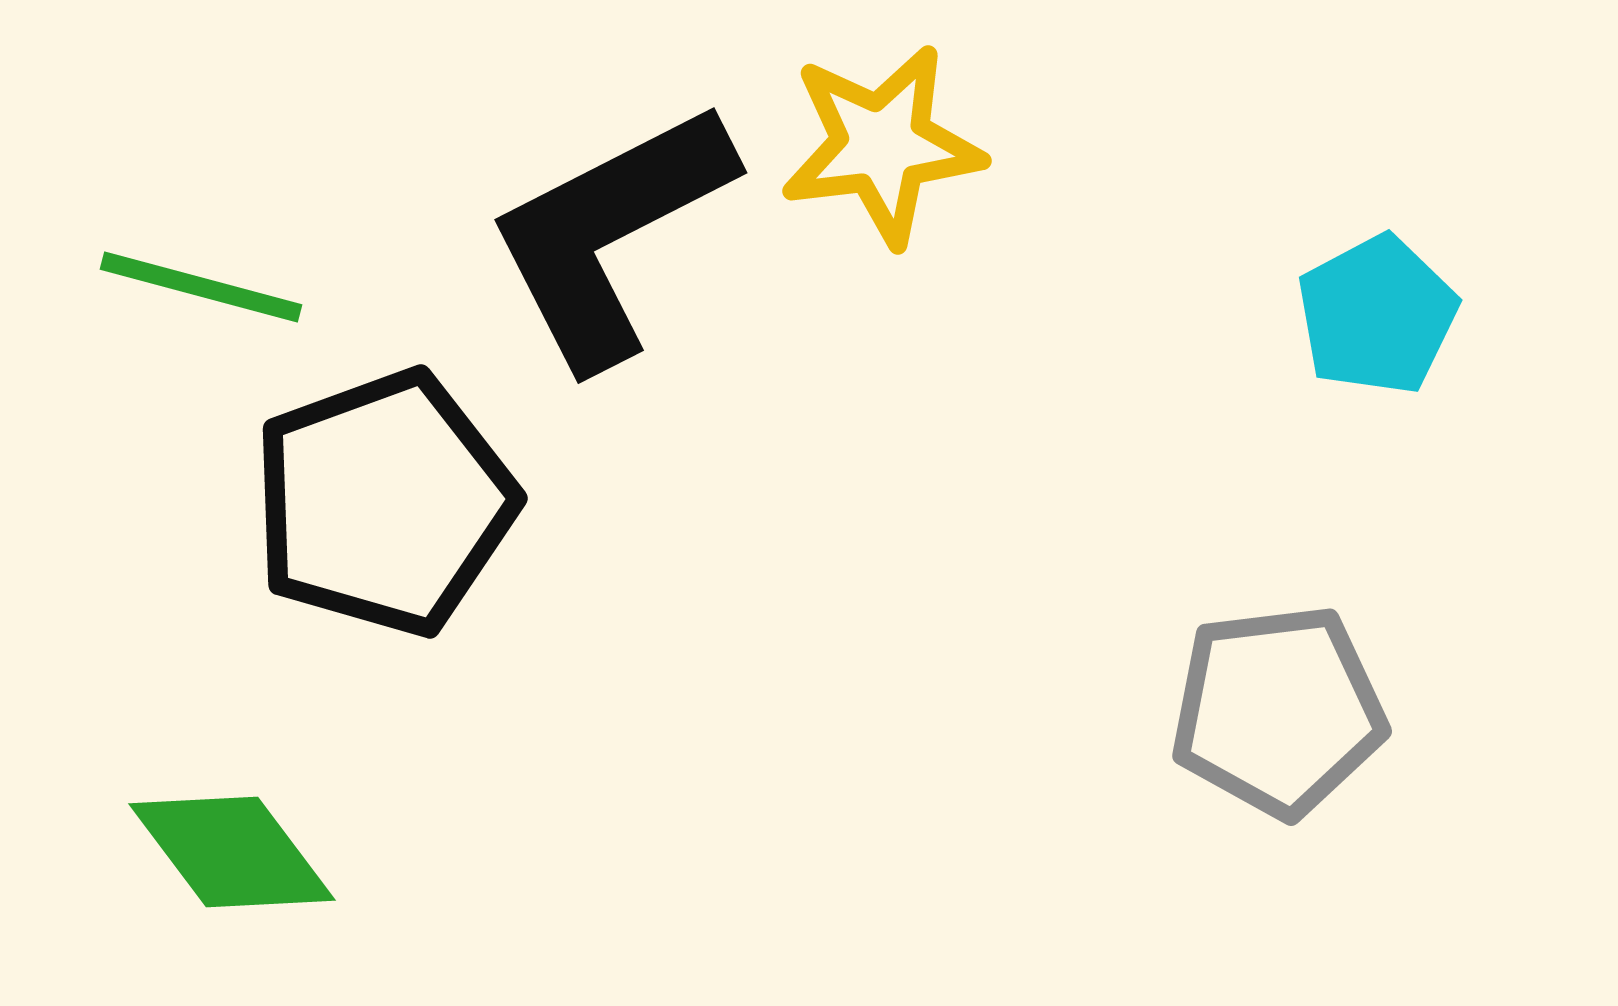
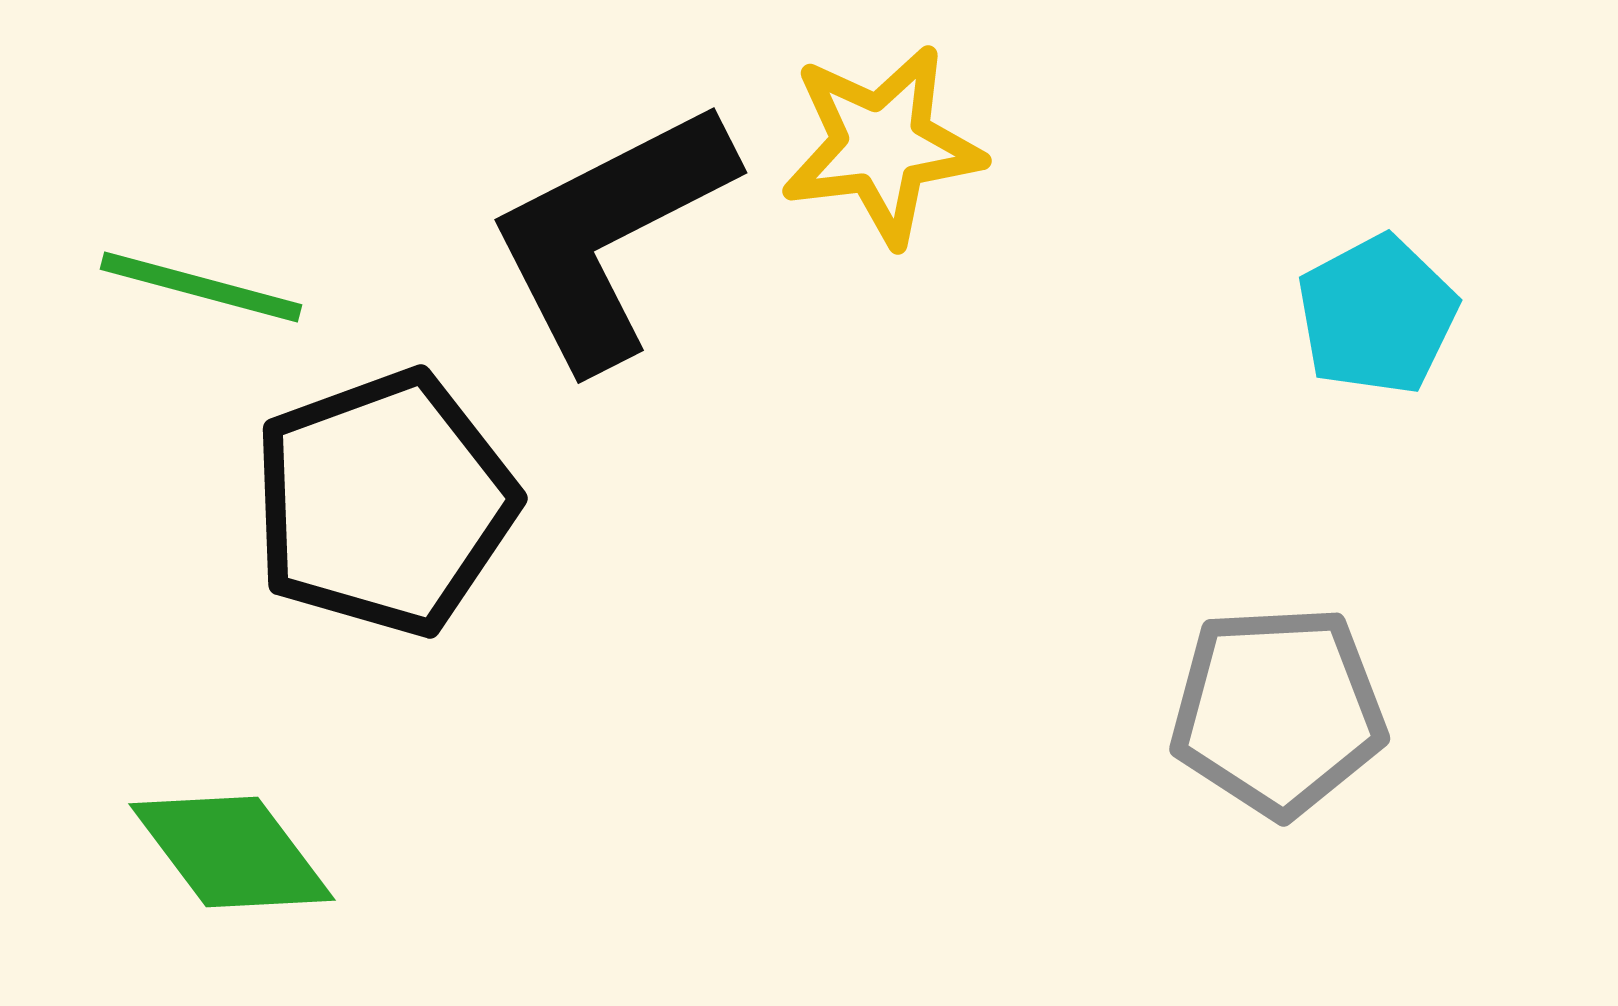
gray pentagon: rotated 4 degrees clockwise
